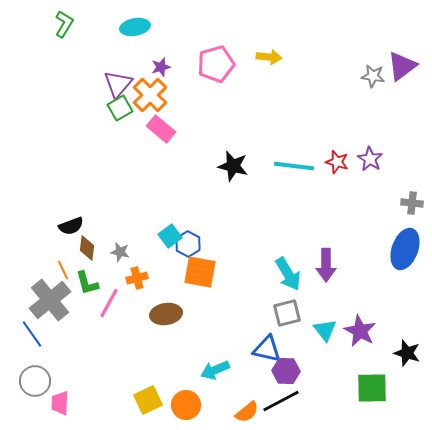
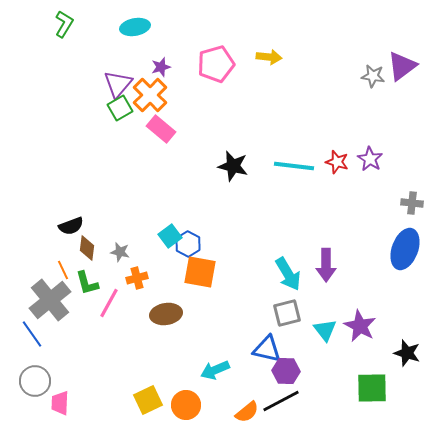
purple star at (360, 331): moved 5 px up
